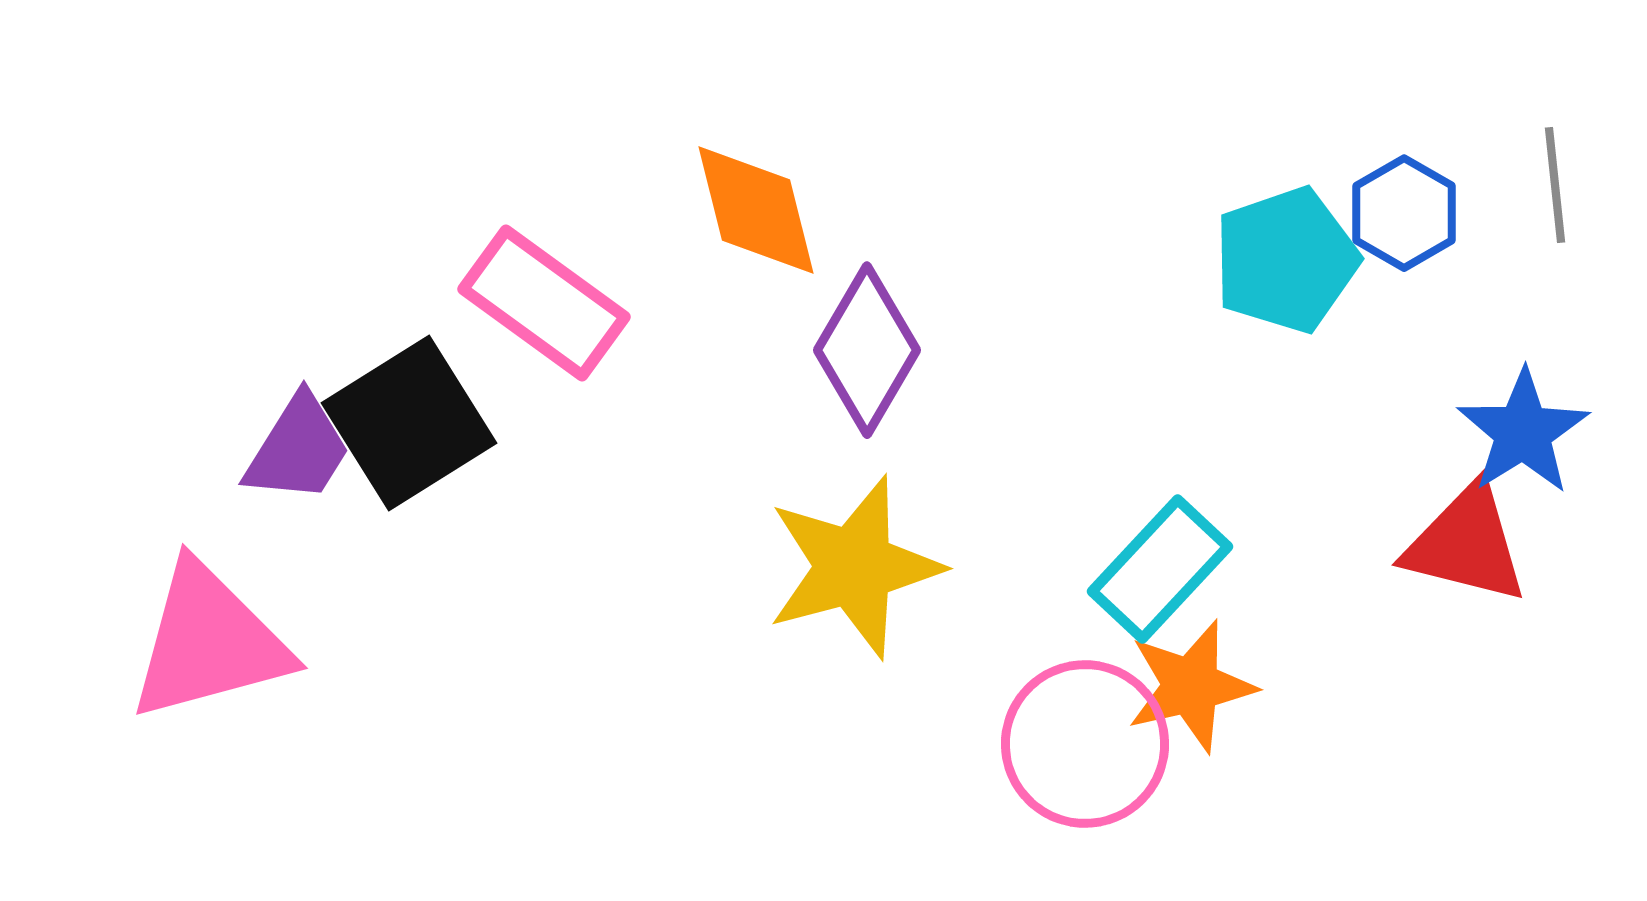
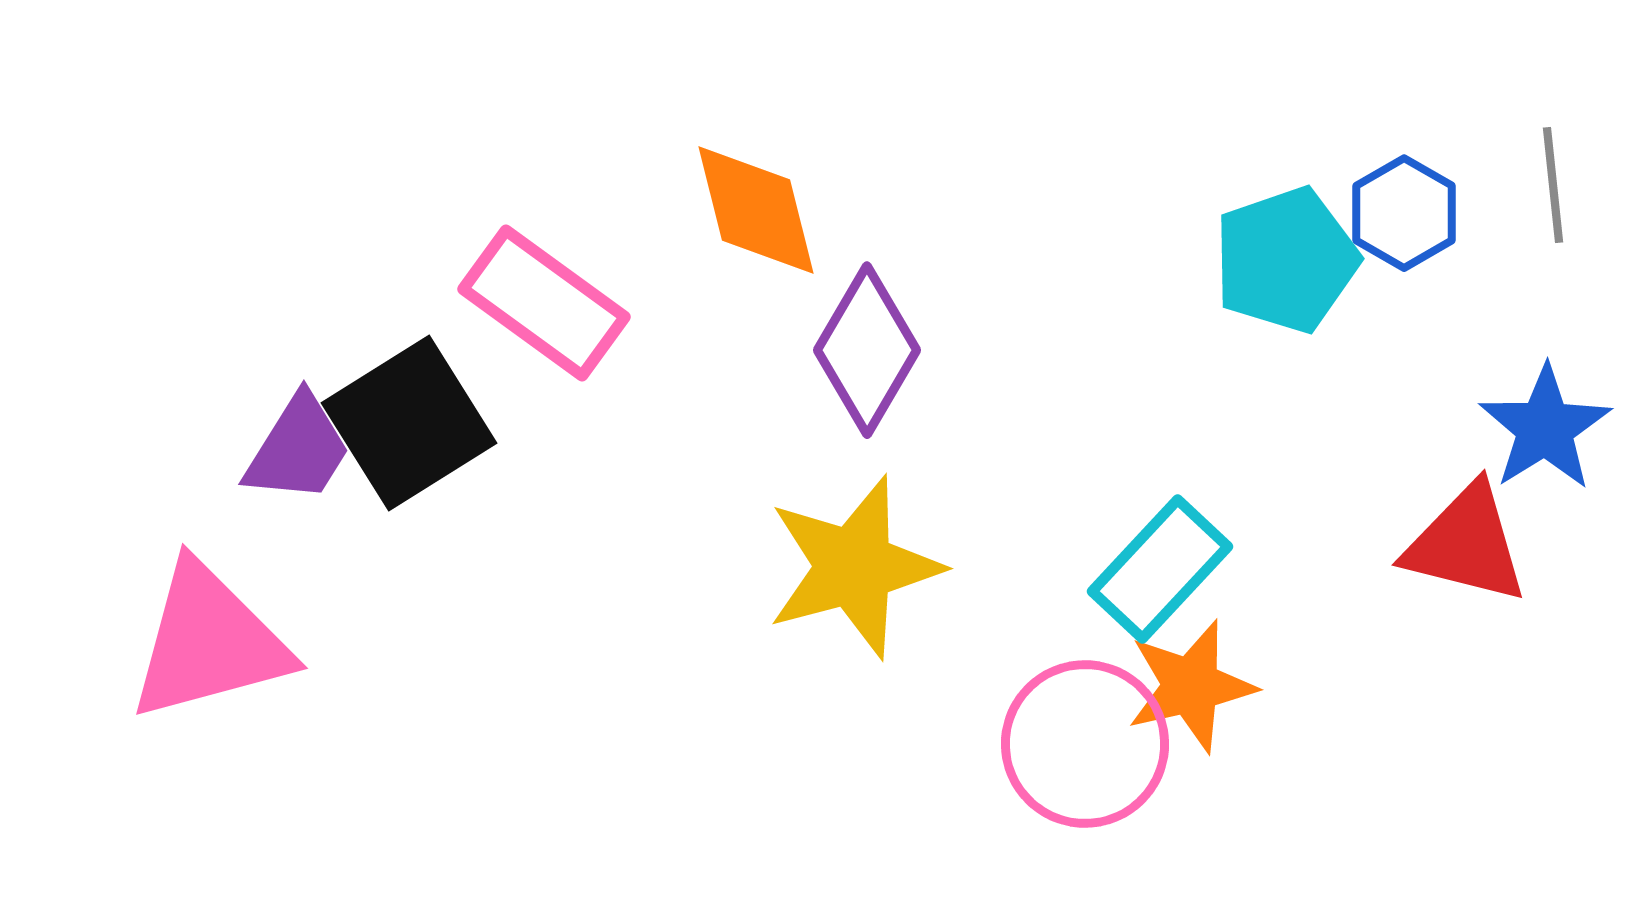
gray line: moved 2 px left
blue star: moved 22 px right, 4 px up
